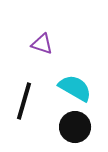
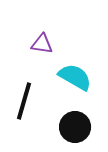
purple triangle: rotated 10 degrees counterclockwise
cyan semicircle: moved 11 px up
